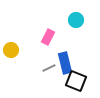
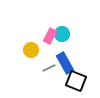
cyan circle: moved 14 px left, 14 px down
pink rectangle: moved 2 px right, 1 px up
yellow circle: moved 20 px right
blue rectangle: rotated 15 degrees counterclockwise
